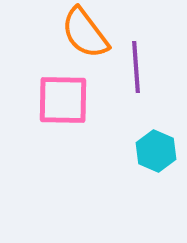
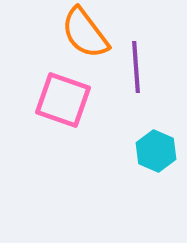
pink square: rotated 18 degrees clockwise
